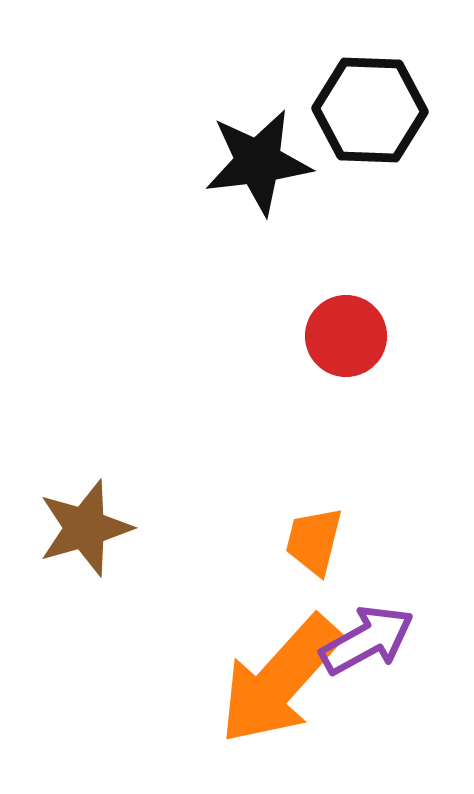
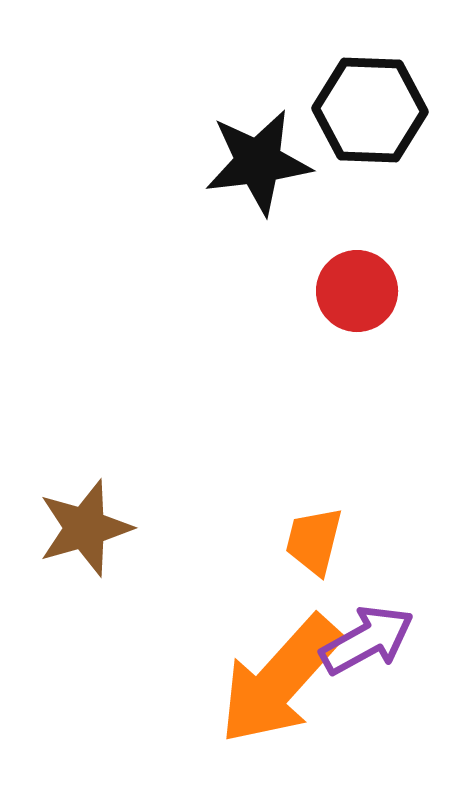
red circle: moved 11 px right, 45 px up
